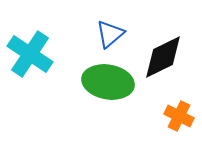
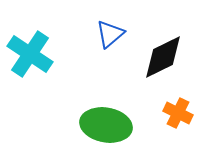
green ellipse: moved 2 px left, 43 px down
orange cross: moved 1 px left, 3 px up
